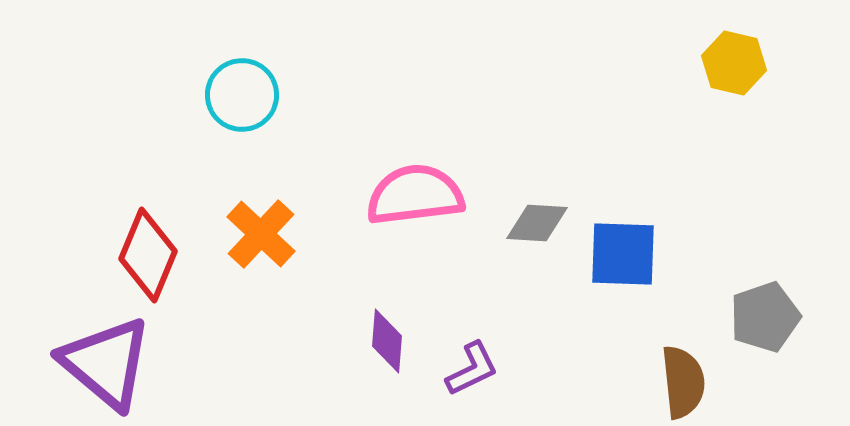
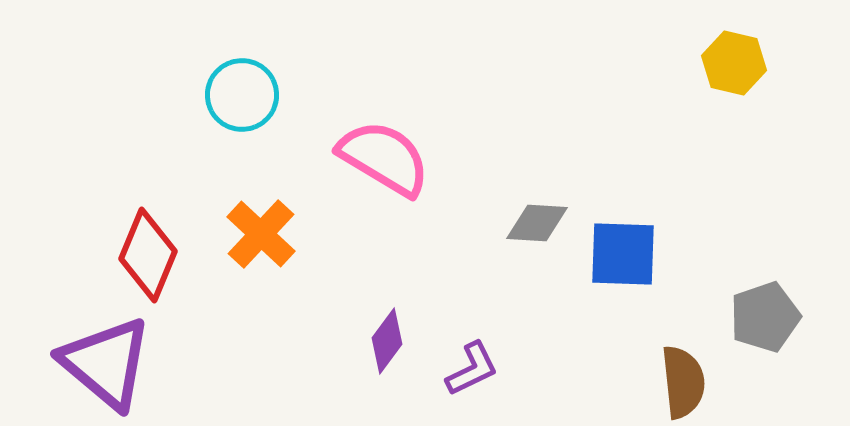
pink semicircle: moved 31 px left, 37 px up; rotated 38 degrees clockwise
purple diamond: rotated 32 degrees clockwise
